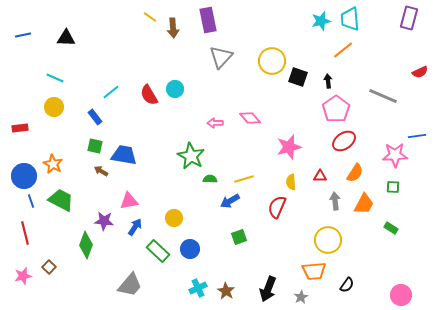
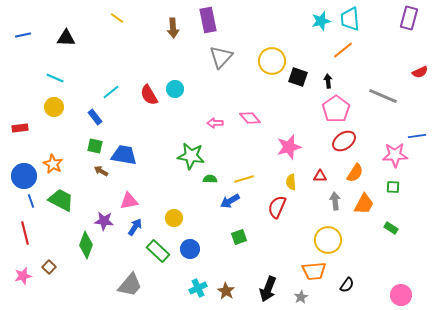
yellow line at (150, 17): moved 33 px left, 1 px down
green star at (191, 156): rotated 20 degrees counterclockwise
